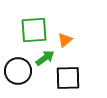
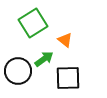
green square: moved 1 px left, 7 px up; rotated 28 degrees counterclockwise
orange triangle: rotated 42 degrees counterclockwise
green arrow: moved 1 px left, 1 px down
